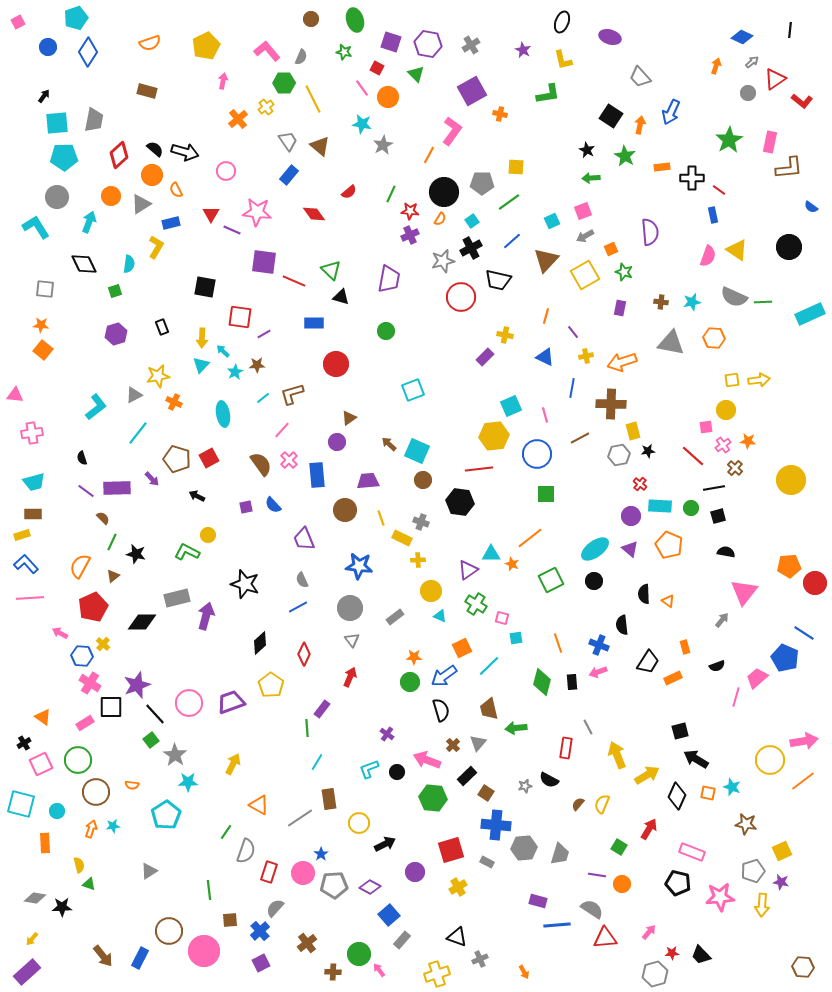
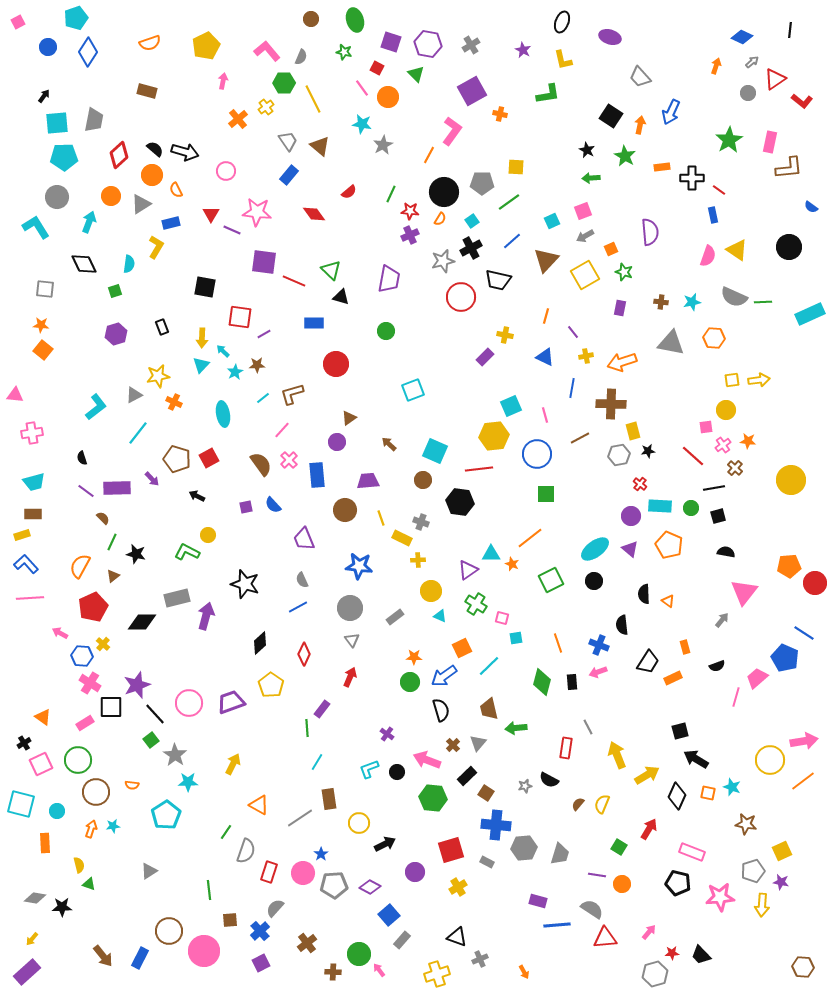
cyan square at (417, 451): moved 18 px right
